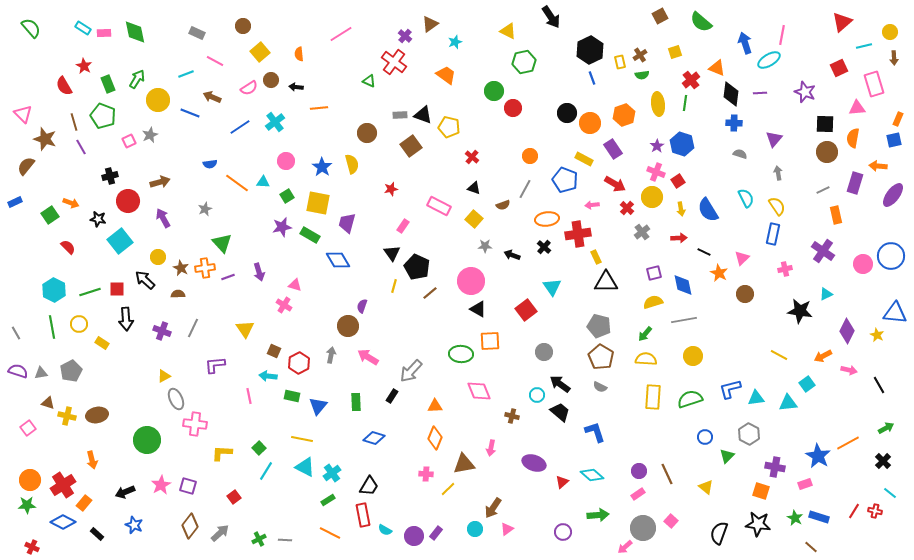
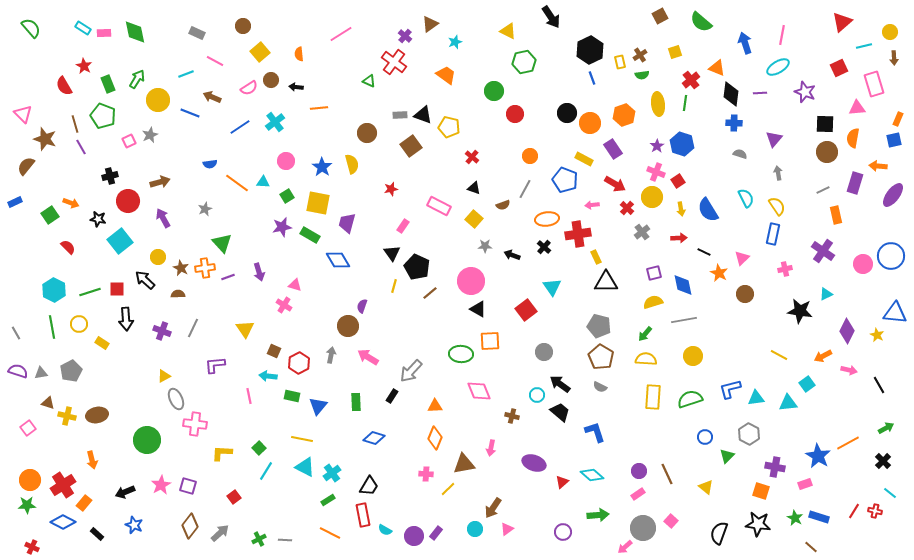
cyan ellipse at (769, 60): moved 9 px right, 7 px down
red circle at (513, 108): moved 2 px right, 6 px down
brown line at (74, 122): moved 1 px right, 2 px down
